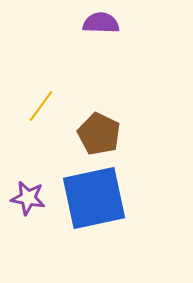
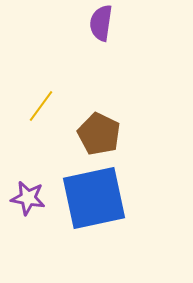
purple semicircle: rotated 84 degrees counterclockwise
